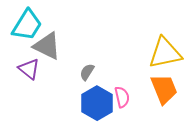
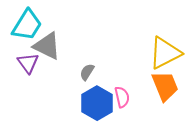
yellow triangle: rotated 15 degrees counterclockwise
purple triangle: moved 1 px left, 6 px up; rotated 15 degrees clockwise
orange trapezoid: moved 1 px right, 3 px up
